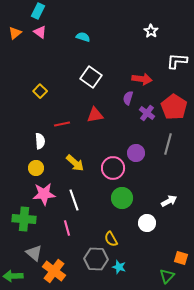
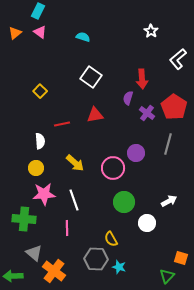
white L-shape: moved 1 px right, 2 px up; rotated 45 degrees counterclockwise
red arrow: rotated 78 degrees clockwise
green circle: moved 2 px right, 4 px down
pink line: rotated 14 degrees clockwise
